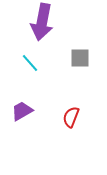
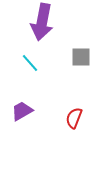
gray square: moved 1 px right, 1 px up
red semicircle: moved 3 px right, 1 px down
